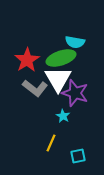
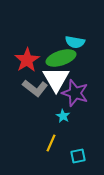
white triangle: moved 2 px left
